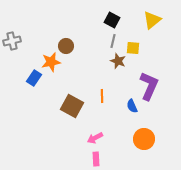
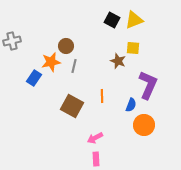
yellow triangle: moved 18 px left; rotated 18 degrees clockwise
gray line: moved 39 px left, 25 px down
purple L-shape: moved 1 px left, 1 px up
blue semicircle: moved 1 px left, 1 px up; rotated 136 degrees counterclockwise
orange circle: moved 14 px up
